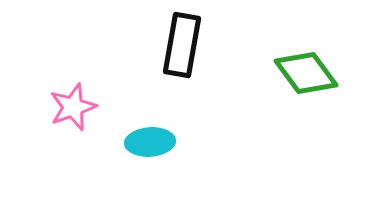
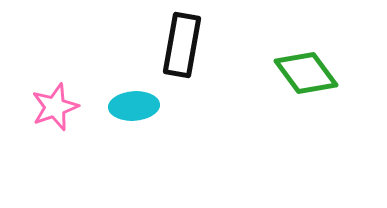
pink star: moved 18 px left
cyan ellipse: moved 16 px left, 36 px up
